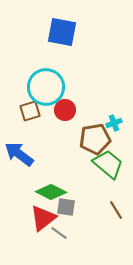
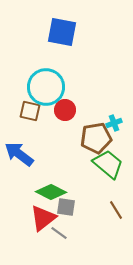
brown square: rotated 30 degrees clockwise
brown pentagon: moved 1 px right, 1 px up
